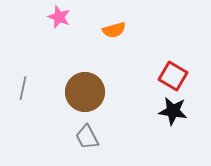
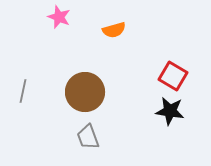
gray line: moved 3 px down
black star: moved 3 px left
gray trapezoid: moved 1 px right; rotated 8 degrees clockwise
